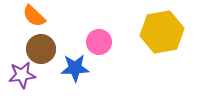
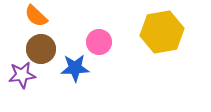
orange semicircle: moved 2 px right
